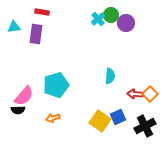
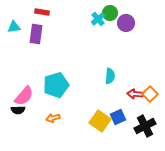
green circle: moved 1 px left, 2 px up
